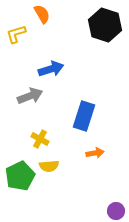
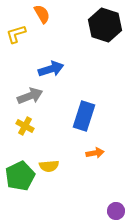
yellow cross: moved 15 px left, 13 px up
